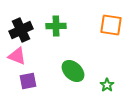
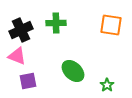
green cross: moved 3 px up
